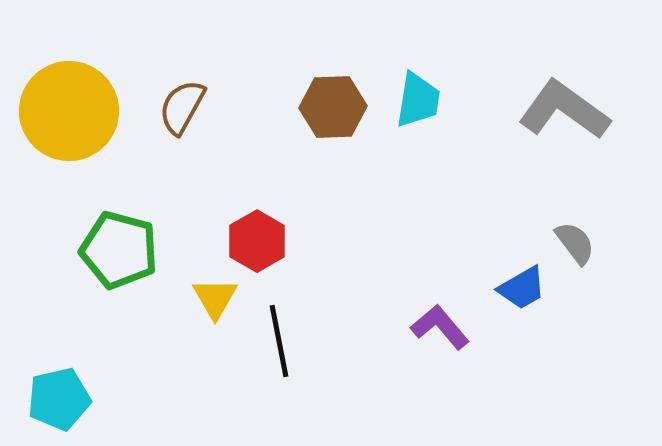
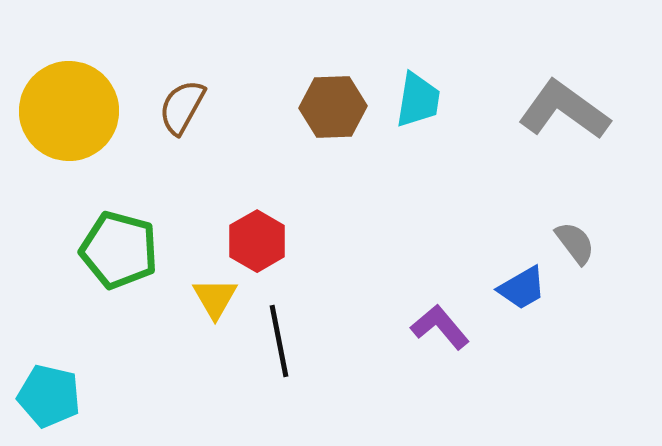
cyan pentagon: moved 10 px left, 3 px up; rotated 26 degrees clockwise
